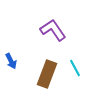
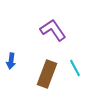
blue arrow: rotated 35 degrees clockwise
